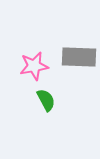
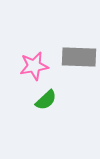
green semicircle: rotated 75 degrees clockwise
